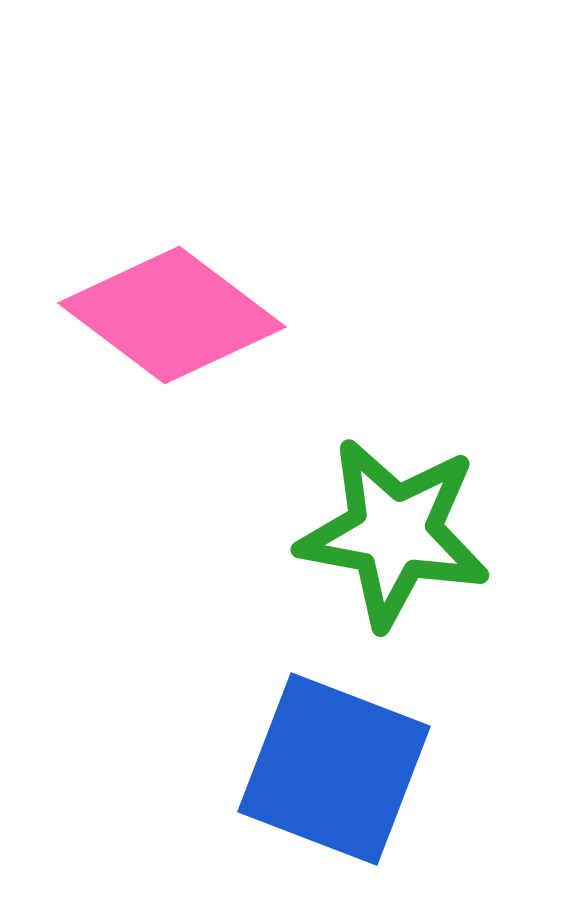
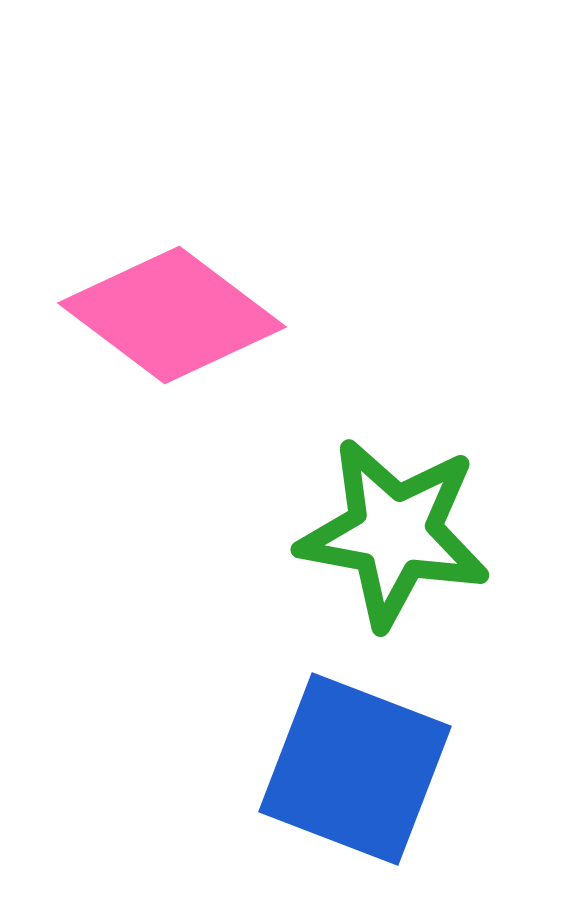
blue square: moved 21 px right
